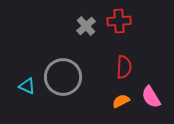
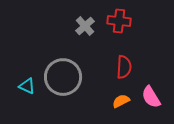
red cross: rotated 10 degrees clockwise
gray cross: moved 1 px left
